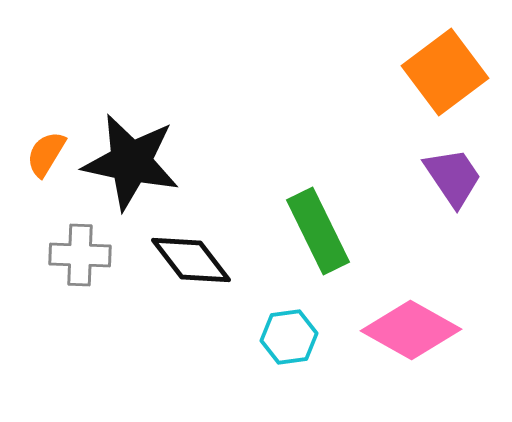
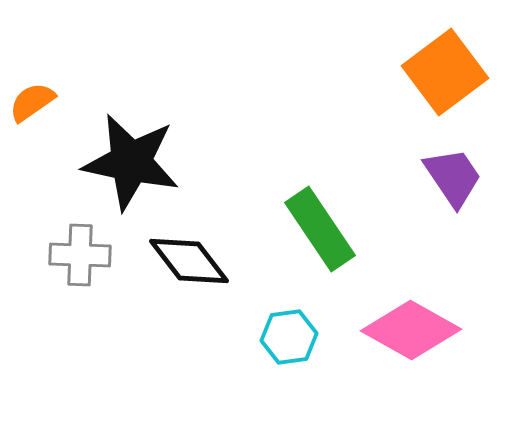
orange semicircle: moved 14 px left, 52 px up; rotated 24 degrees clockwise
green rectangle: moved 2 px right, 2 px up; rotated 8 degrees counterclockwise
black diamond: moved 2 px left, 1 px down
